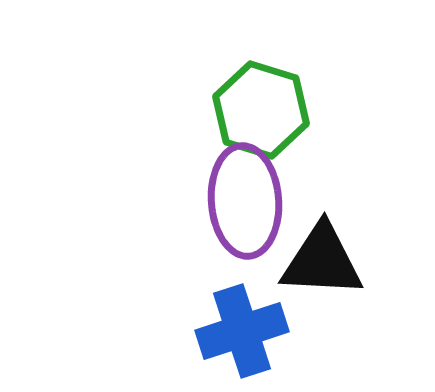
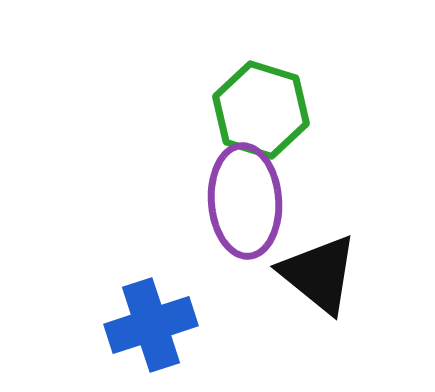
black triangle: moved 3 px left, 13 px down; rotated 36 degrees clockwise
blue cross: moved 91 px left, 6 px up
